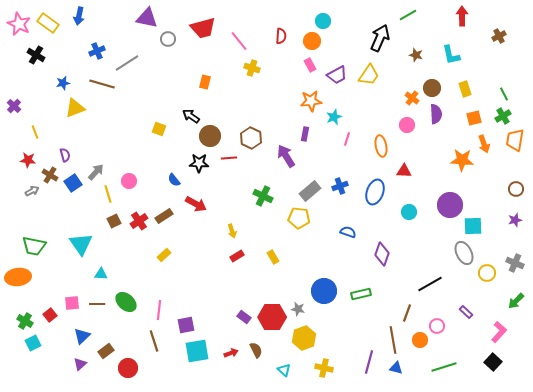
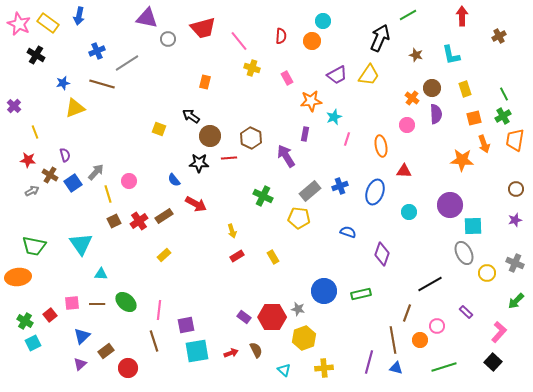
pink rectangle at (310, 65): moved 23 px left, 13 px down
yellow cross at (324, 368): rotated 18 degrees counterclockwise
